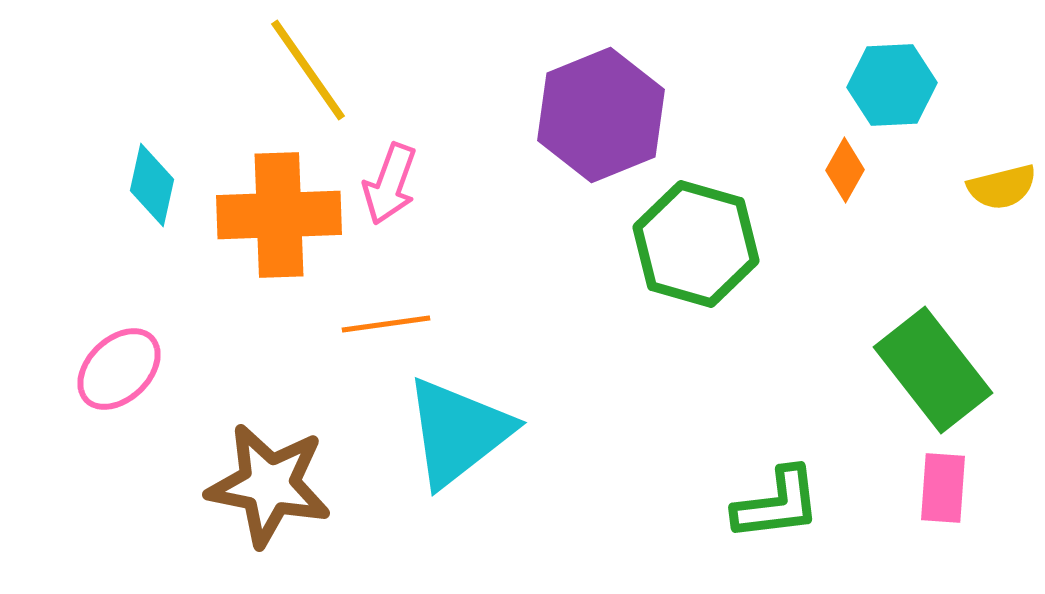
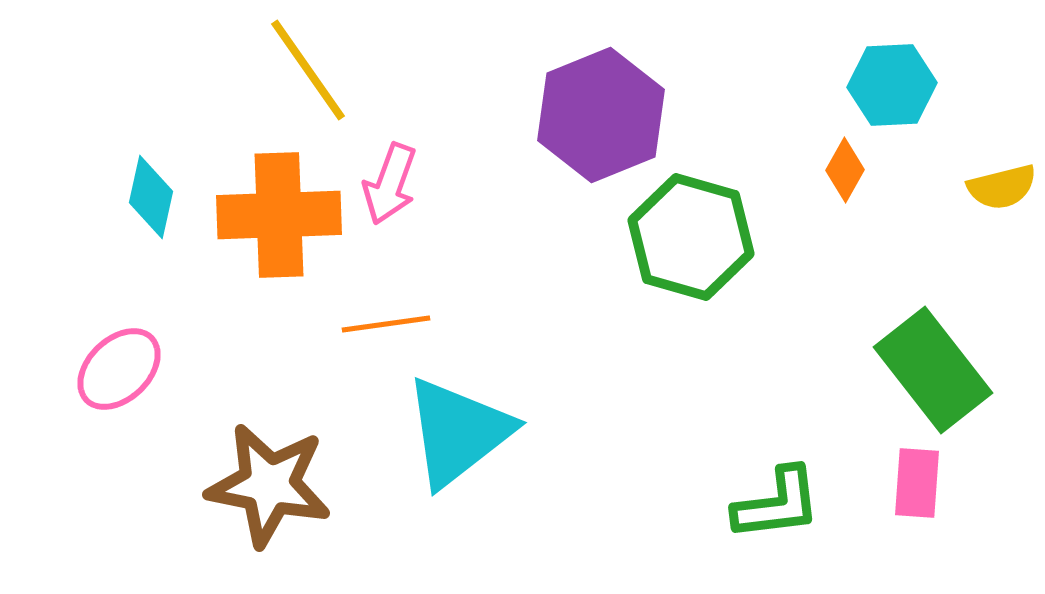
cyan diamond: moved 1 px left, 12 px down
green hexagon: moved 5 px left, 7 px up
pink rectangle: moved 26 px left, 5 px up
